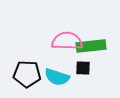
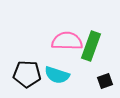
green rectangle: rotated 64 degrees counterclockwise
black square: moved 22 px right, 13 px down; rotated 21 degrees counterclockwise
cyan semicircle: moved 2 px up
